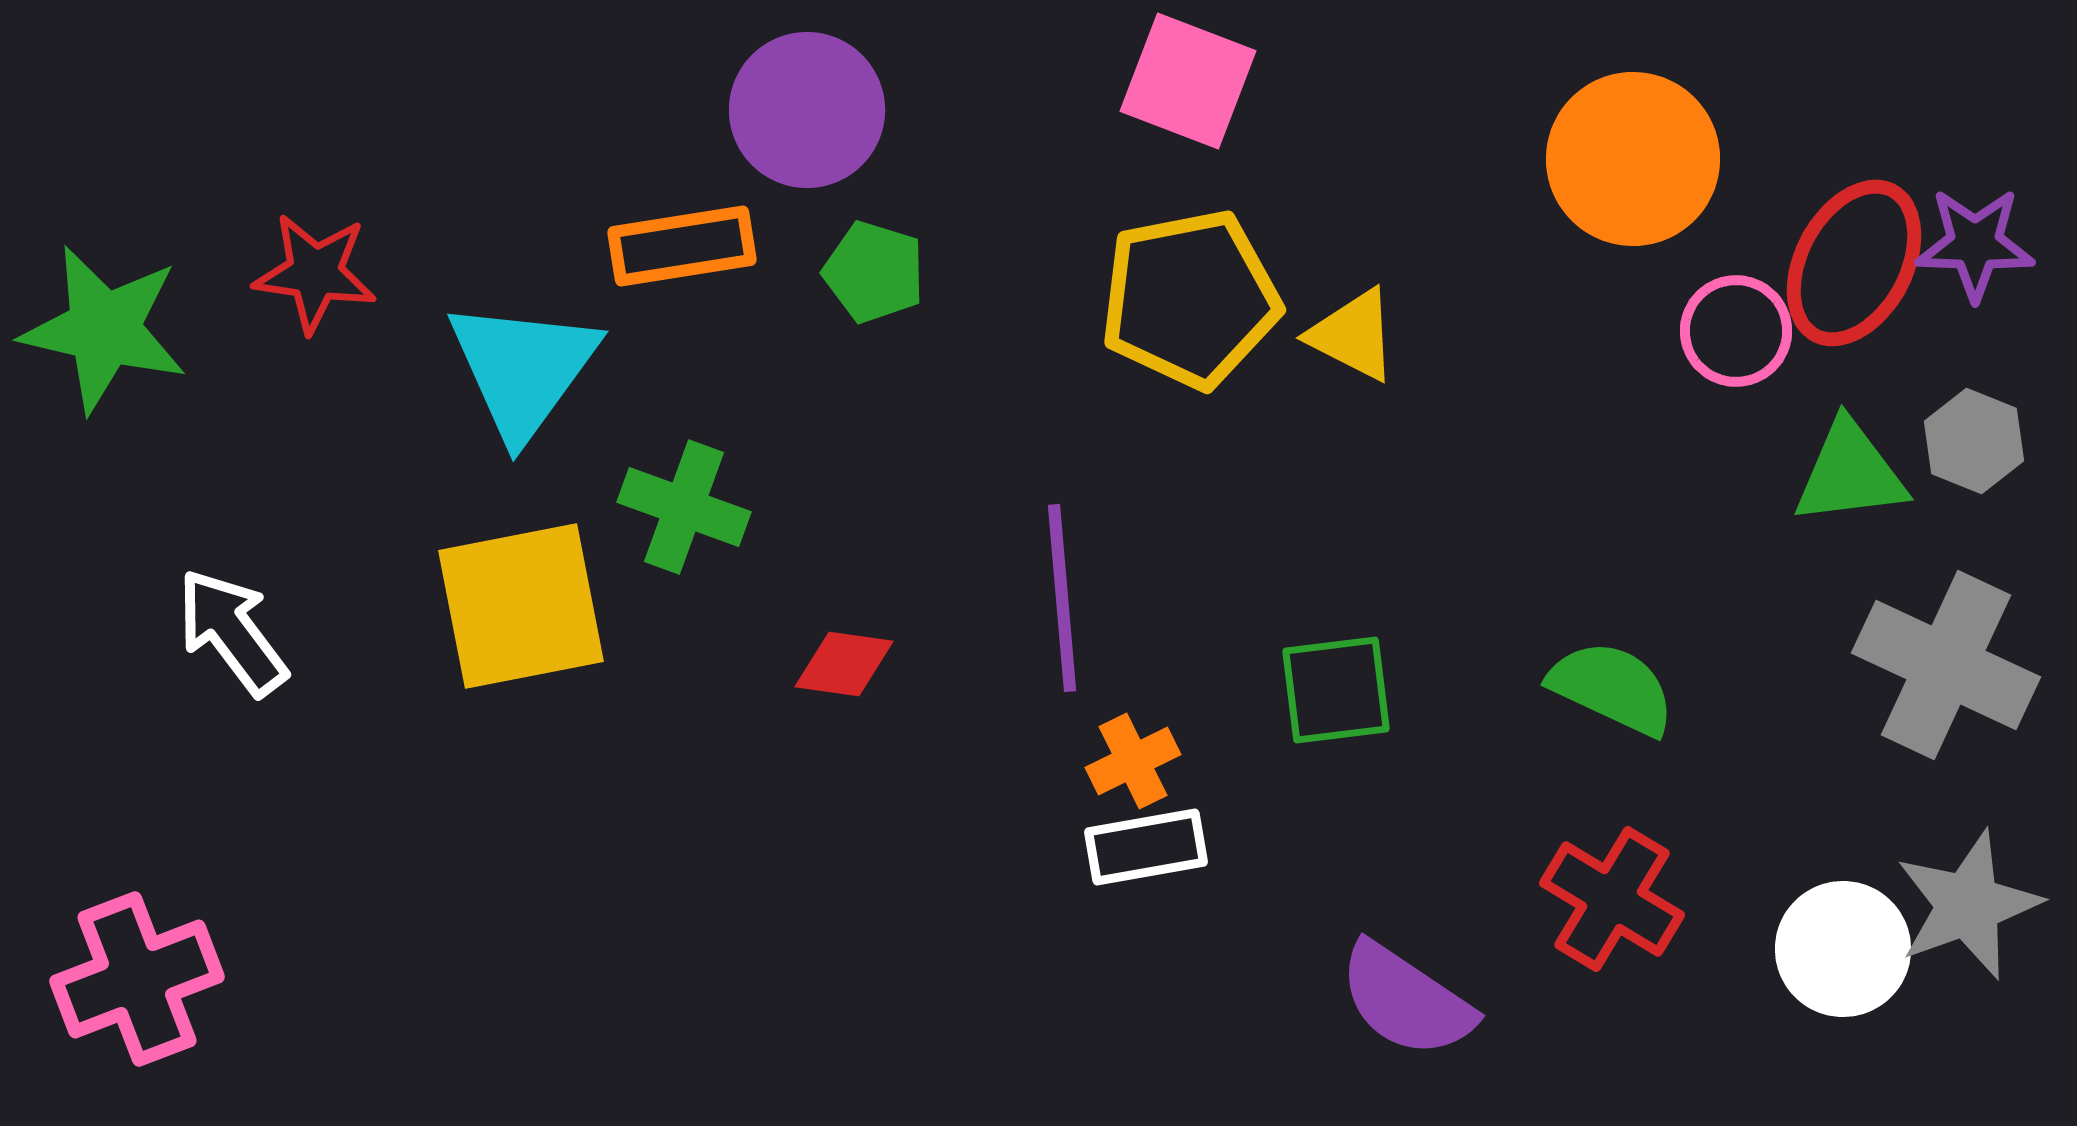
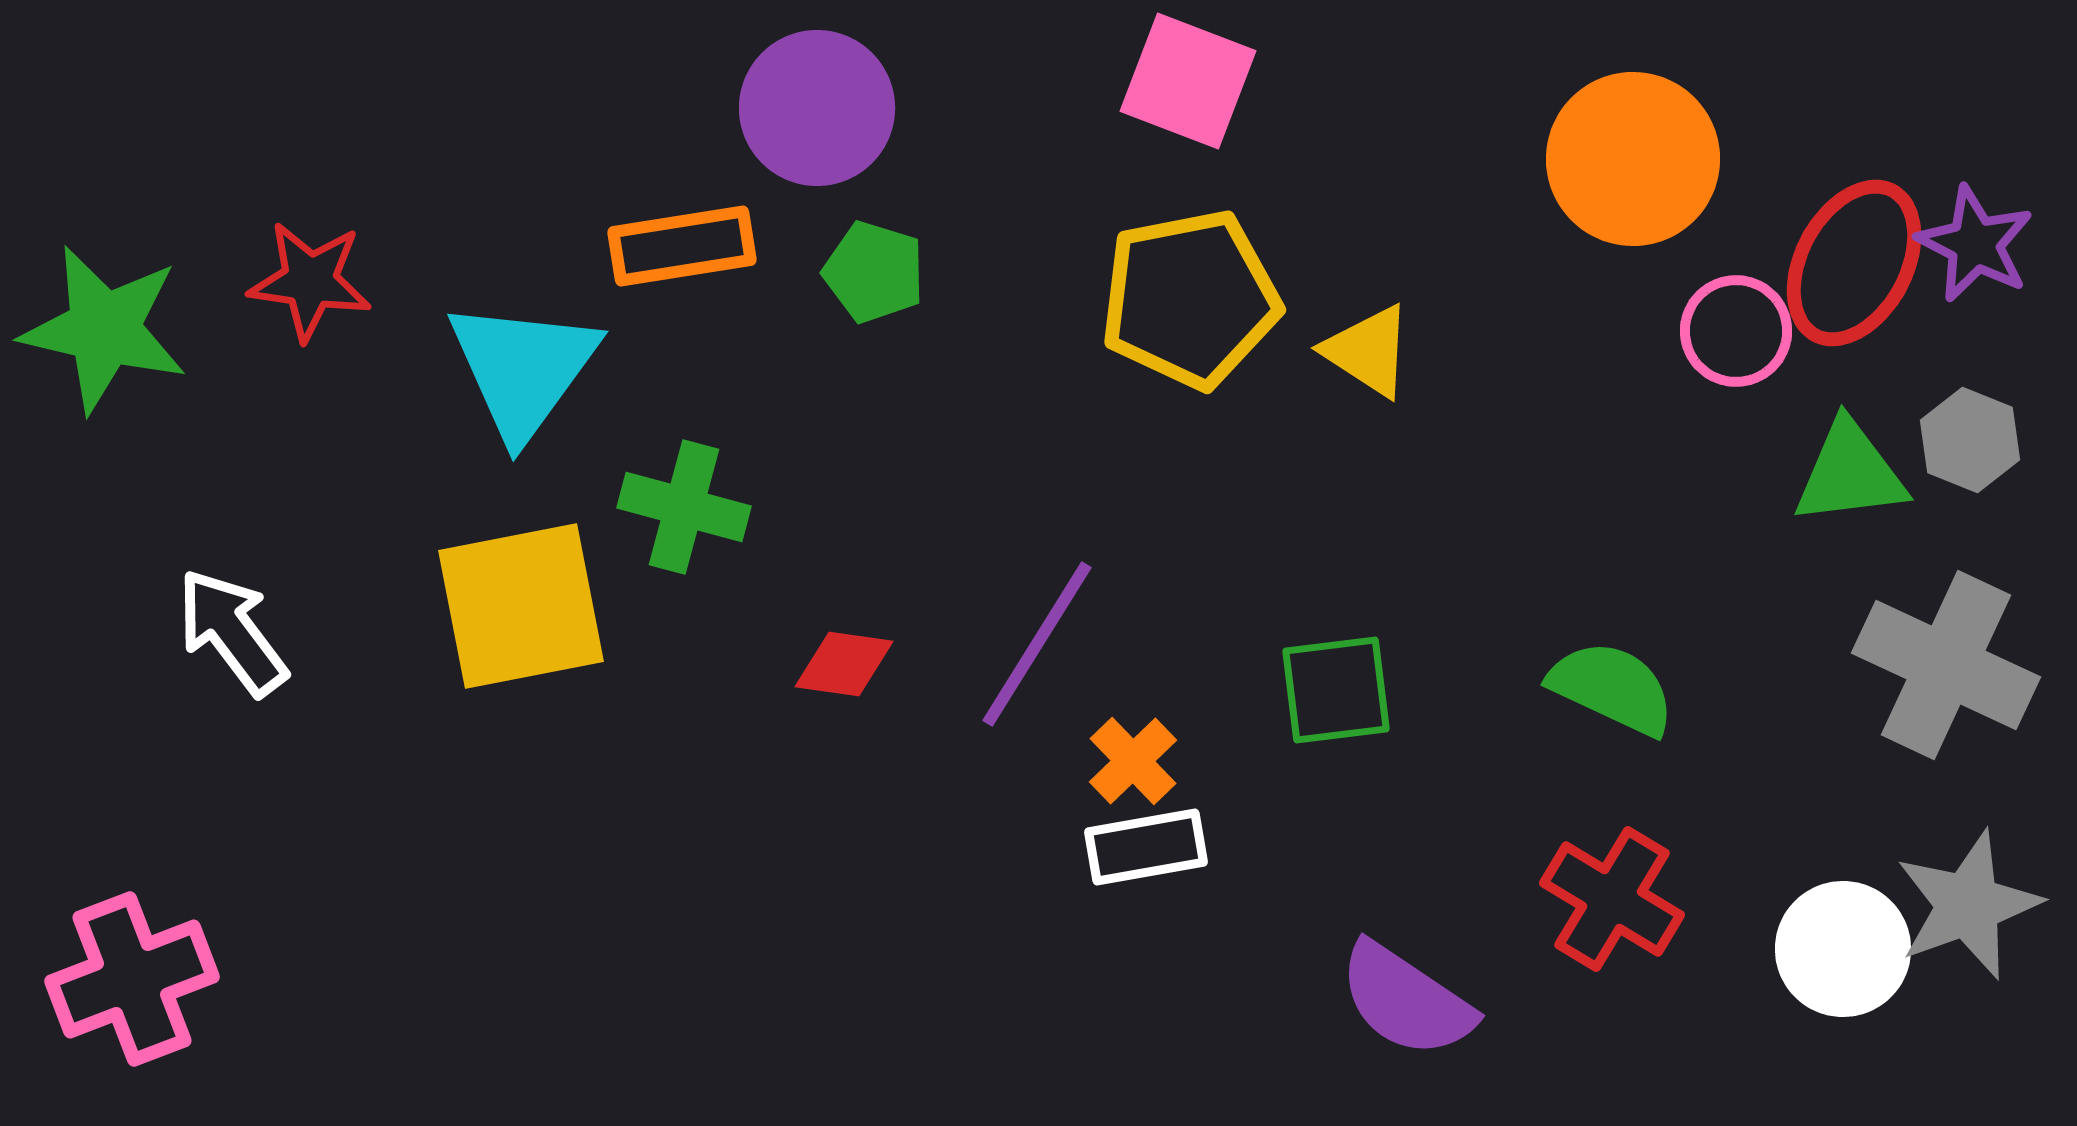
purple circle: moved 10 px right, 2 px up
purple star: rotated 25 degrees clockwise
red star: moved 5 px left, 8 px down
yellow triangle: moved 15 px right, 16 px down; rotated 6 degrees clockwise
gray hexagon: moved 4 px left, 1 px up
green cross: rotated 5 degrees counterclockwise
purple line: moved 25 px left, 46 px down; rotated 37 degrees clockwise
orange cross: rotated 18 degrees counterclockwise
pink cross: moved 5 px left
